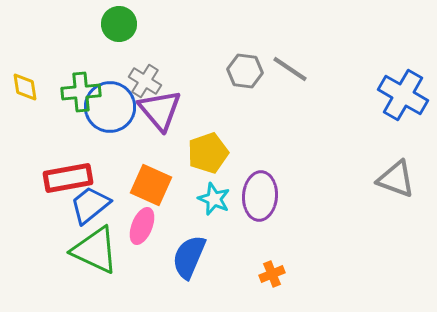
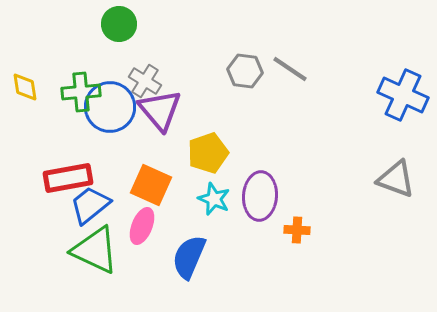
blue cross: rotated 6 degrees counterclockwise
orange cross: moved 25 px right, 44 px up; rotated 25 degrees clockwise
